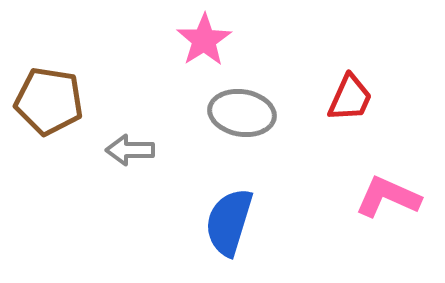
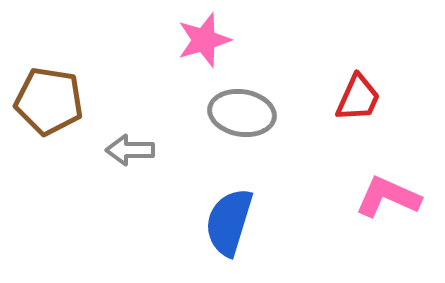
pink star: rotated 16 degrees clockwise
red trapezoid: moved 8 px right
